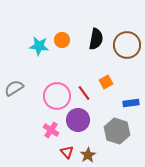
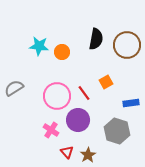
orange circle: moved 12 px down
